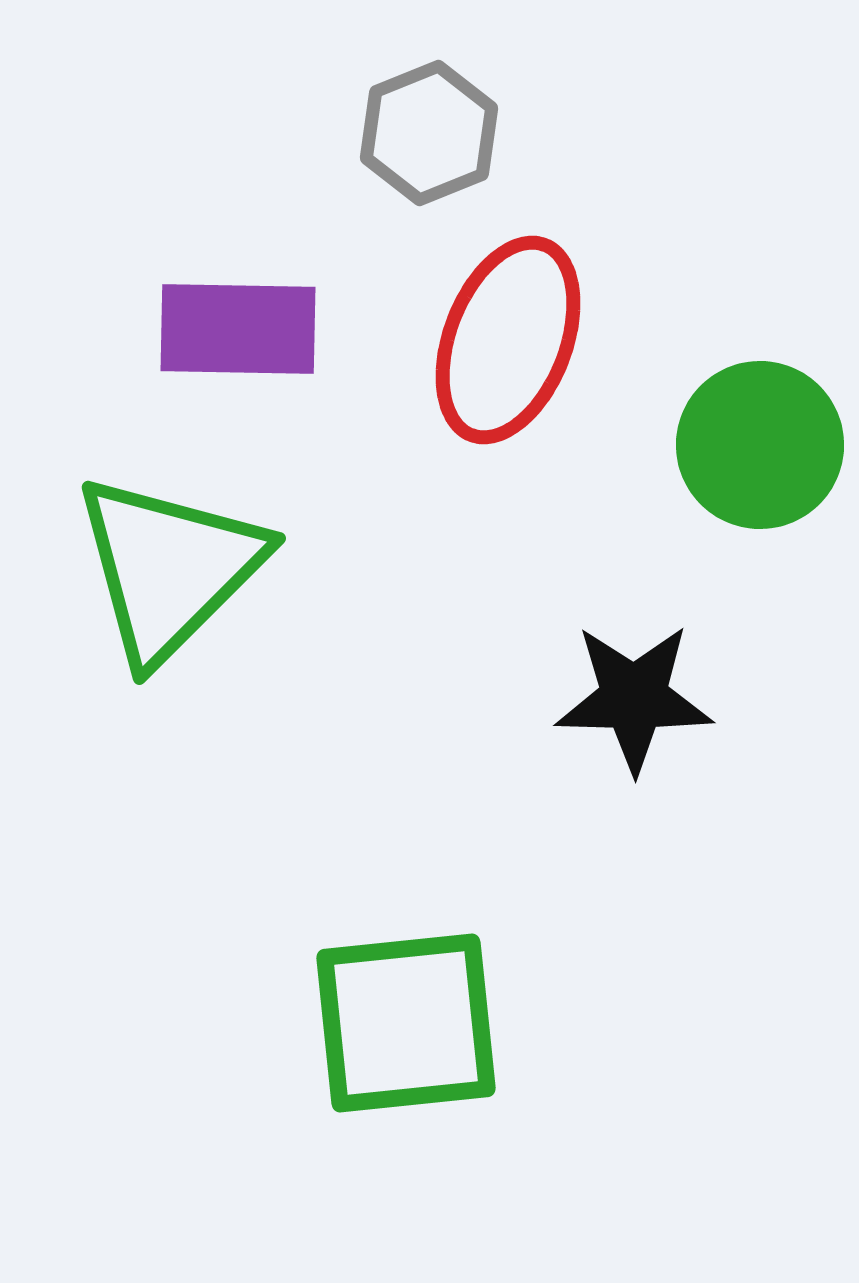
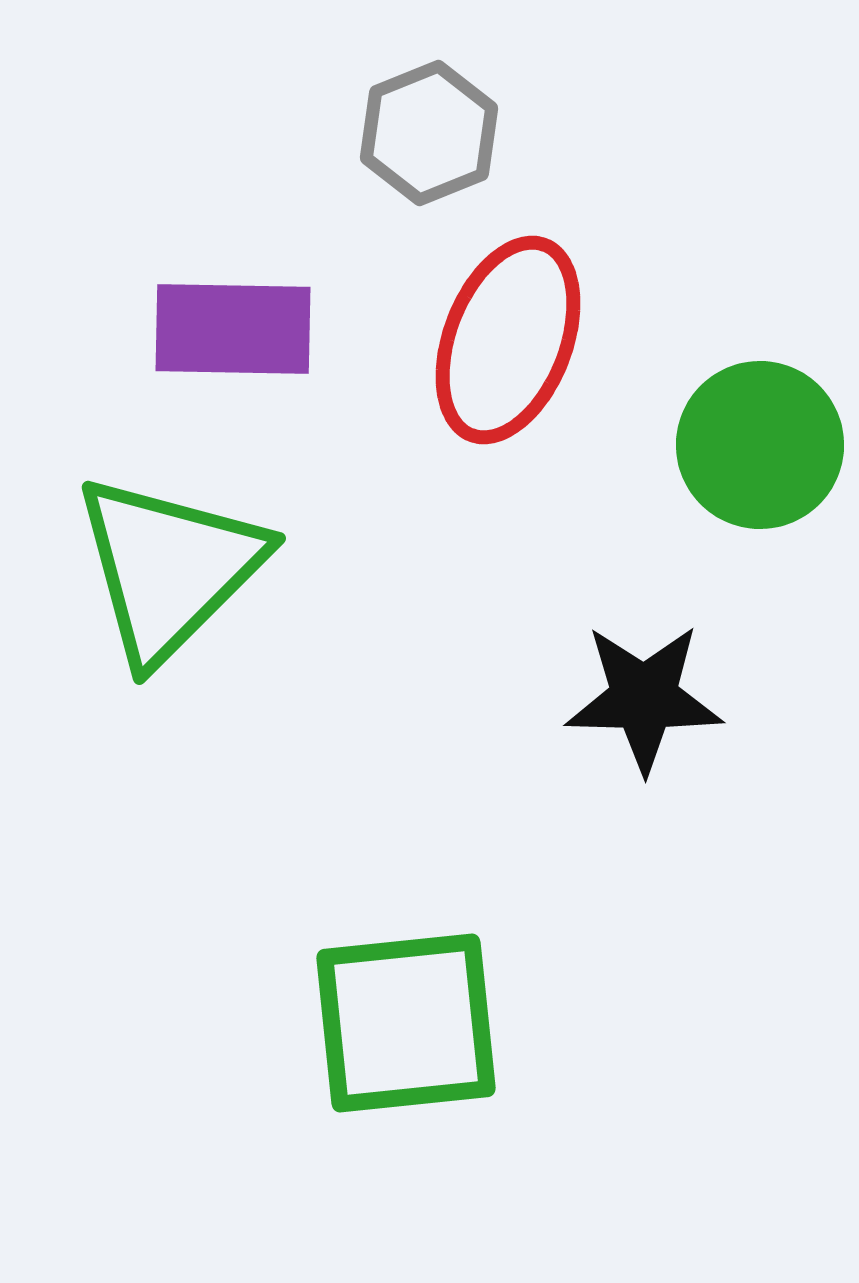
purple rectangle: moved 5 px left
black star: moved 10 px right
